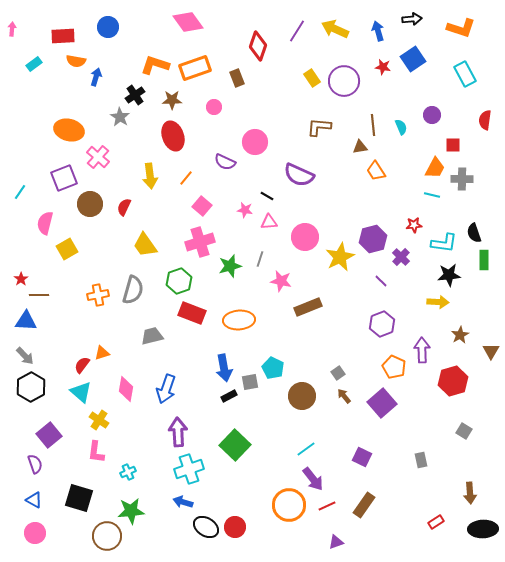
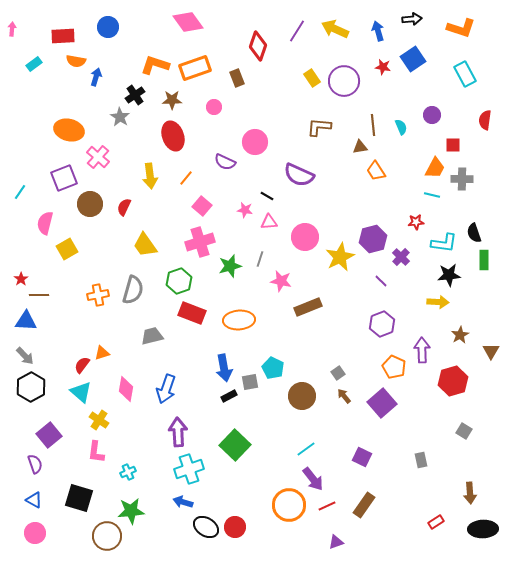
red star at (414, 225): moved 2 px right, 3 px up
